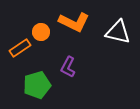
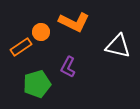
white triangle: moved 14 px down
orange rectangle: moved 1 px right, 1 px up
green pentagon: moved 1 px up
